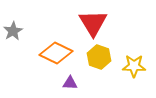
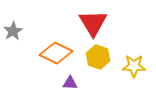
yellow hexagon: moved 1 px left
